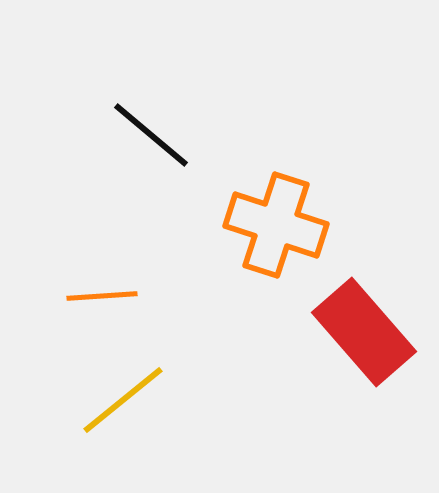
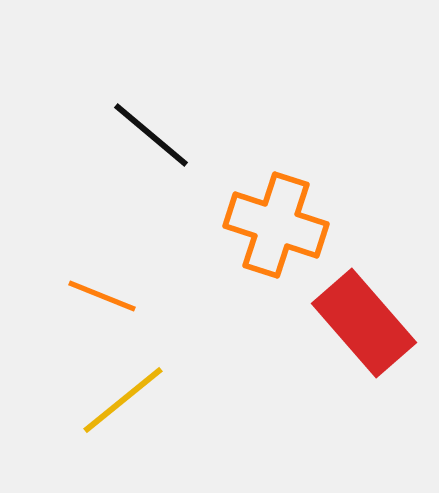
orange line: rotated 26 degrees clockwise
red rectangle: moved 9 px up
